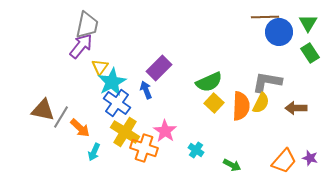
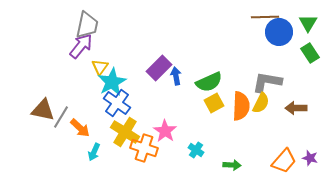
blue arrow: moved 30 px right, 14 px up; rotated 12 degrees clockwise
yellow square: rotated 18 degrees clockwise
green arrow: rotated 24 degrees counterclockwise
